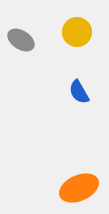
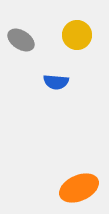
yellow circle: moved 3 px down
blue semicircle: moved 23 px left, 10 px up; rotated 55 degrees counterclockwise
